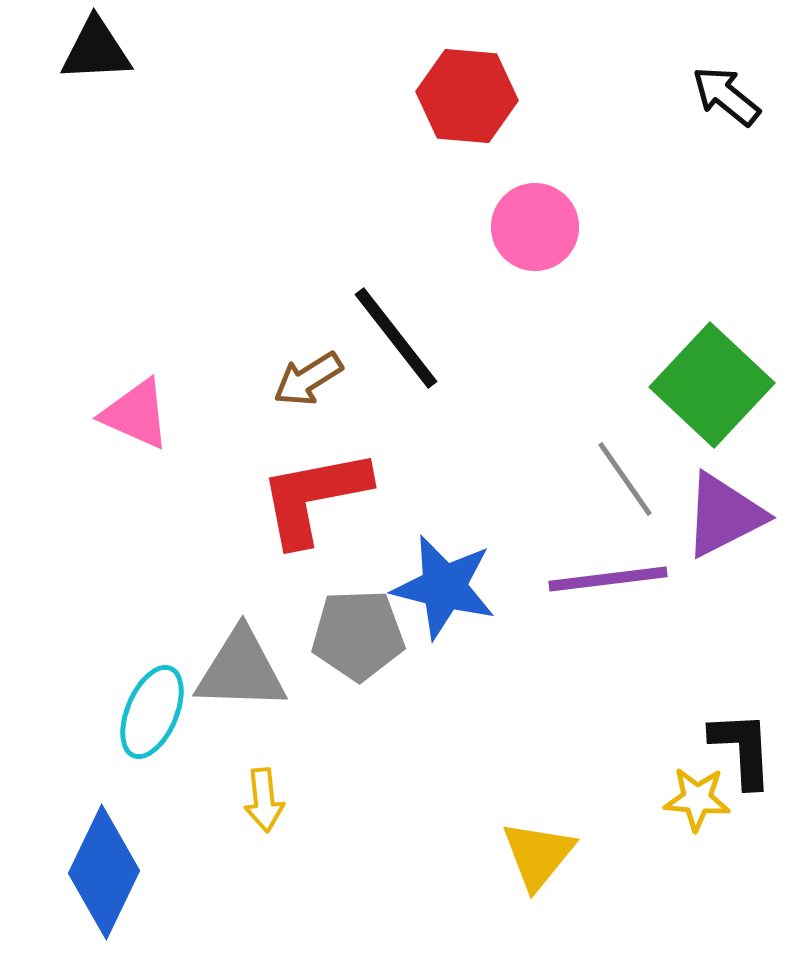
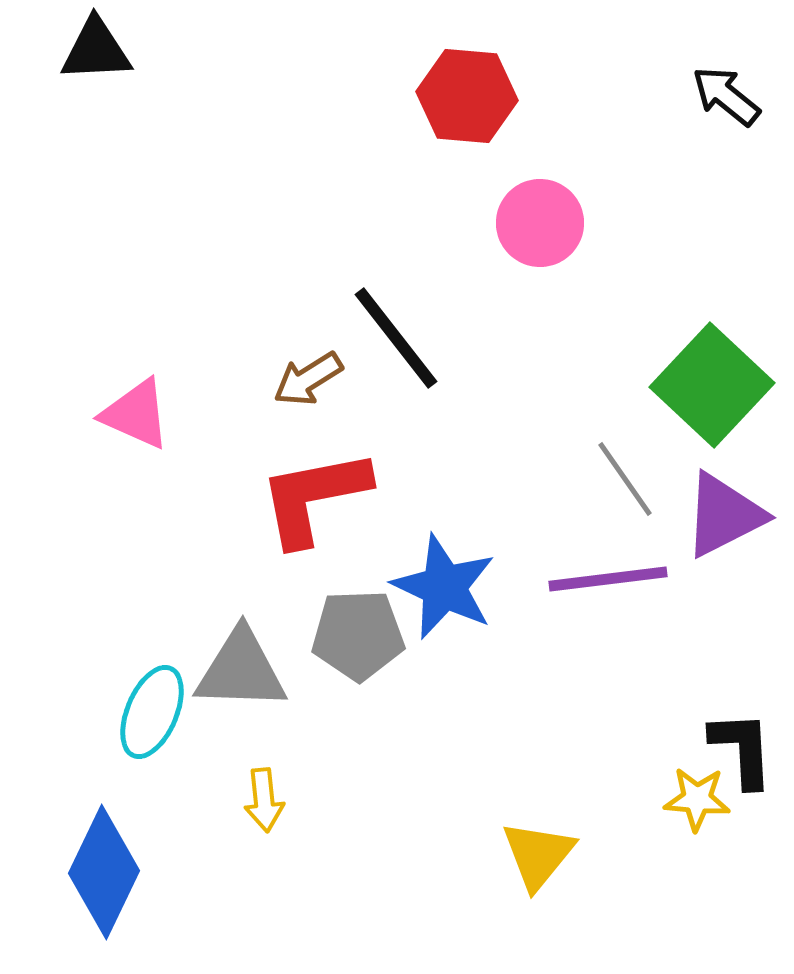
pink circle: moved 5 px right, 4 px up
blue star: rotated 11 degrees clockwise
